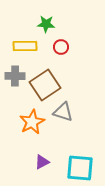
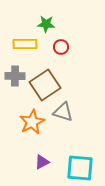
yellow rectangle: moved 2 px up
